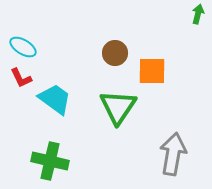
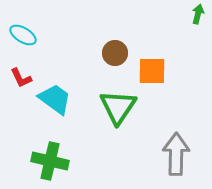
cyan ellipse: moved 12 px up
gray arrow: moved 3 px right; rotated 9 degrees counterclockwise
